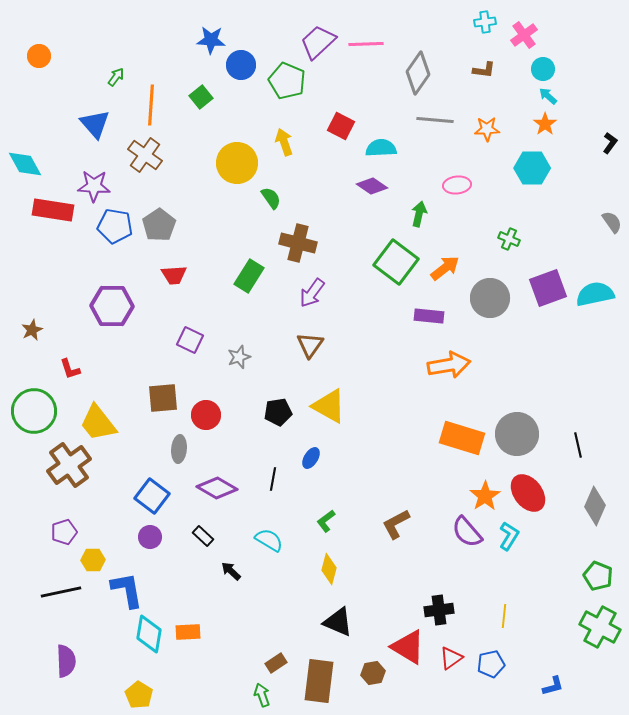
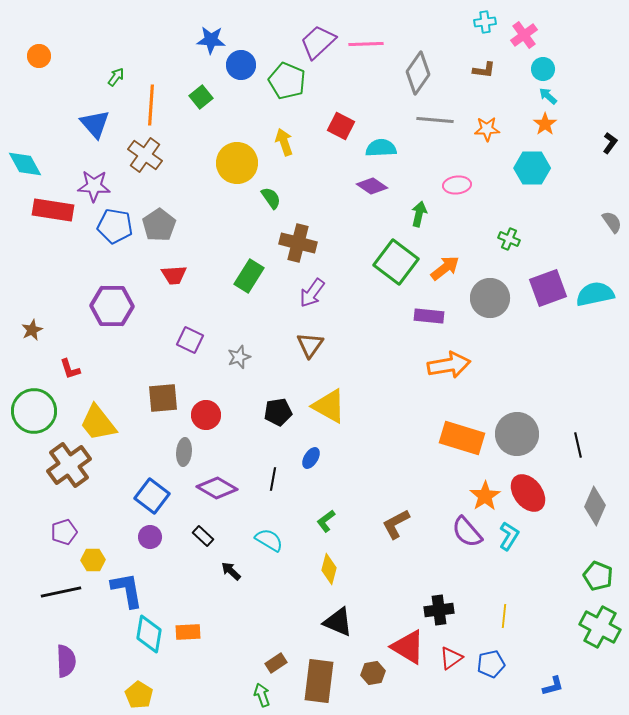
gray ellipse at (179, 449): moved 5 px right, 3 px down
